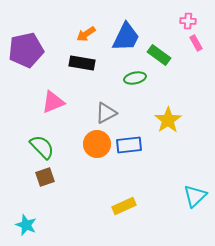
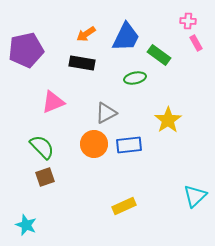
orange circle: moved 3 px left
